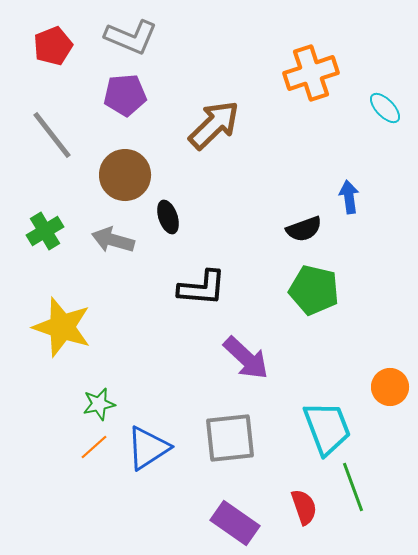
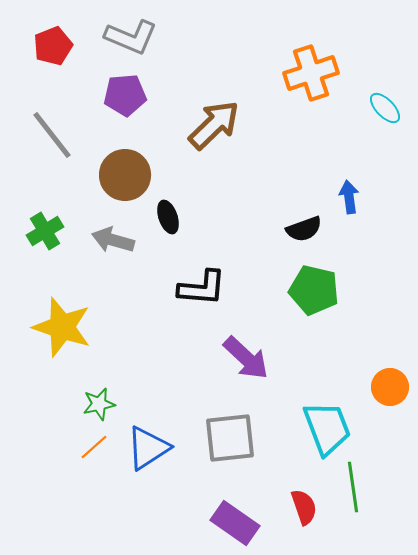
green line: rotated 12 degrees clockwise
